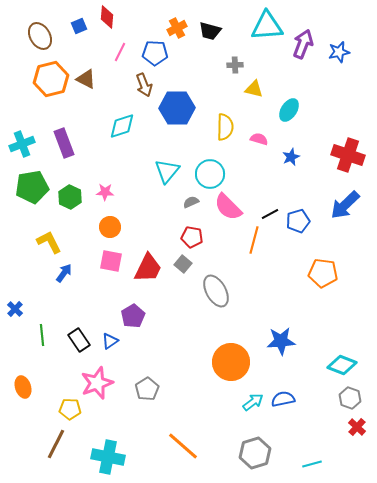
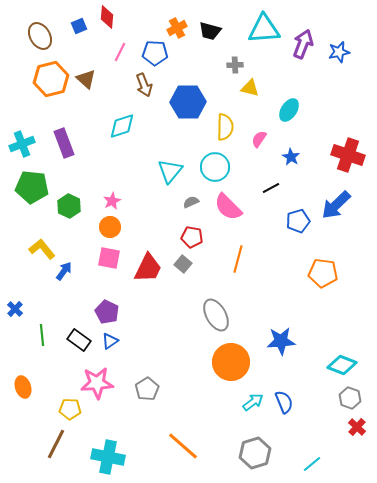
cyan triangle at (267, 26): moved 3 px left, 3 px down
brown triangle at (86, 79): rotated 15 degrees clockwise
yellow triangle at (254, 89): moved 4 px left, 1 px up
blue hexagon at (177, 108): moved 11 px right, 6 px up
pink semicircle at (259, 139): rotated 72 degrees counterclockwise
blue star at (291, 157): rotated 18 degrees counterclockwise
cyan triangle at (167, 171): moved 3 px right
cyan circle at (210, 174): moved 5 px right, 7 px up
green pentagon at (32, 187): rotated 16 degrees clockwise
pink star at (105, 192): moved 7 px right, 9 px down; rotated 30 degrees counterclockwise
green hexagon at (70, 197): moved 1 px left, 9 px down
blue arrow at (345, 205): moved 9 px left
black line at (270, 214): moved 1 px right, 26 px up
orange line at (254, 240): moved 16 px left, 19 px down
yellow L-shape at (49, 242): moved 7 px left, 7 px down; rotated 12 degrees counterclockwise
pink square at (111, 261): moved 2 px left, 3 px up
blue arrow at (64, 273): moved 2 px up
gray ellipse at (216, 291): moved 24 px down
purple pentagon at (133, 316): moved 26 px left, 4 px up; rotated 15 degrees counterclockwise
black rectangle at (79, 340): rotated 20 degrees counterclockwise
pink star at (97, 383): rotated 16 degrees clockwise
blue semicircle at (283, 399): moved 1 px right, 3 px down; rotated 80 degrees clockwise
cyan line at (312, 464): rotated 24 degrees counterclockwise
